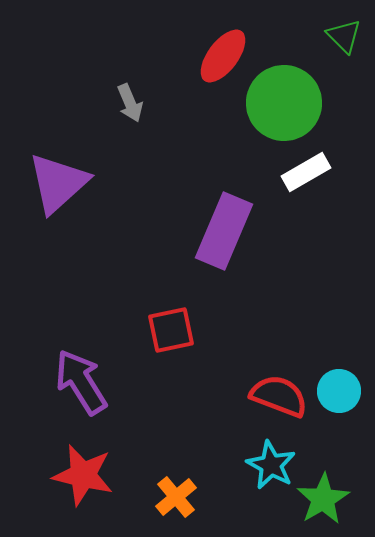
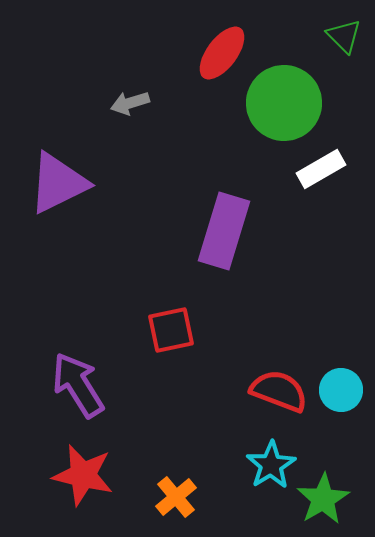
red ellipse: moved 1 px left, 3 px up
gray arrow: rotated 96 degrees clockwise
white rectangle: moved 15 px right, 3 px up
purple triangle: rotated 16 degrees clockwise
purple rectangle: rotated 6 degrees counterclockwise
purple arrow: moved 3 px left, 3 px down
cyan circle: moved 2 px right, 1 px up
red semicircle: moved 5 px up
cyan star: rotated 12 degrees clockwise
